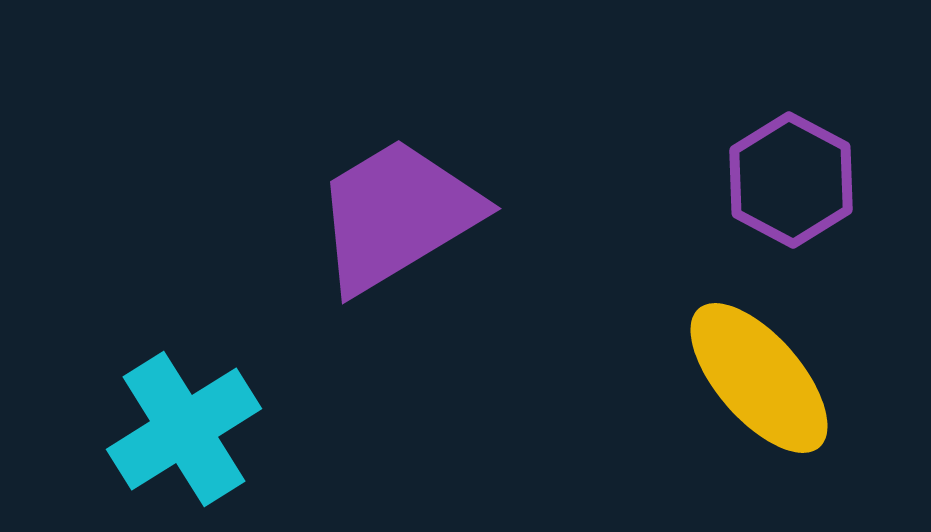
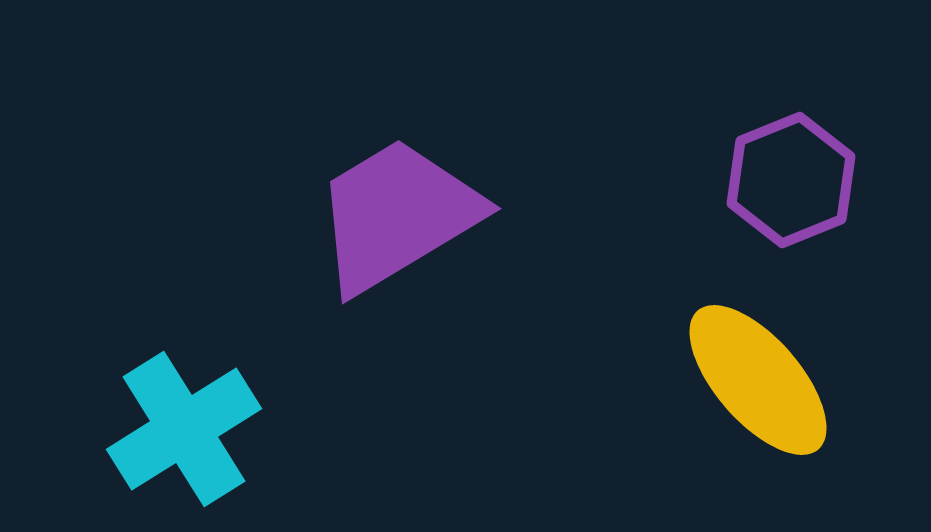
purple hexagon: rotated 10 degrees clockwise
yellow ellipse: moved 1 px left, 2 px down
